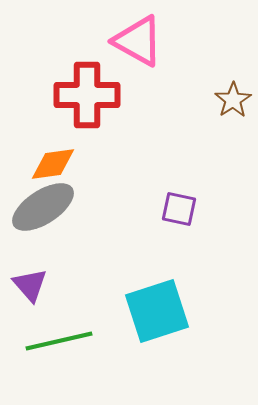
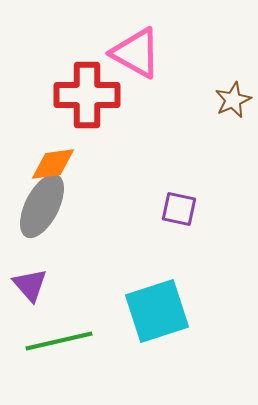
pink triangle: moved 2 px left, 12 px down
brown star: rotated 9 degrees clockwise
gray ellipse: moved 1 px left, 1 px up; rotated 30 degrees counterclockwise
